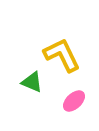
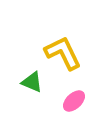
yellow L-shape: moved 1 px right, 2 px up
